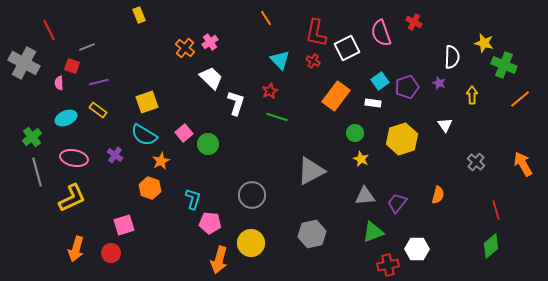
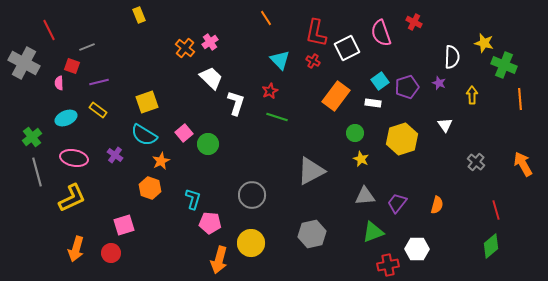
orange line at (520, 99): rotated 55 degrees counterclockwise
orange semicircle at (438, 195): moved 1 px left, 10 px down
